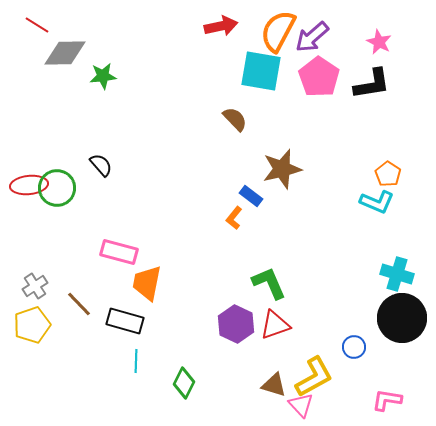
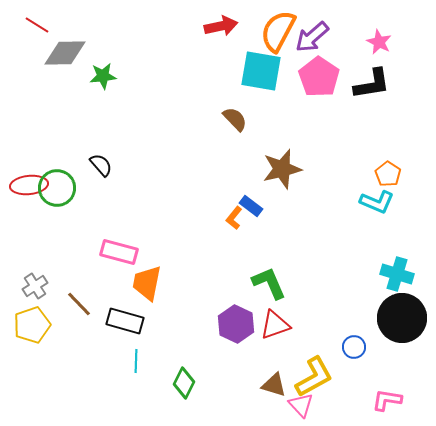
blue rectangle: moved 10 px down
